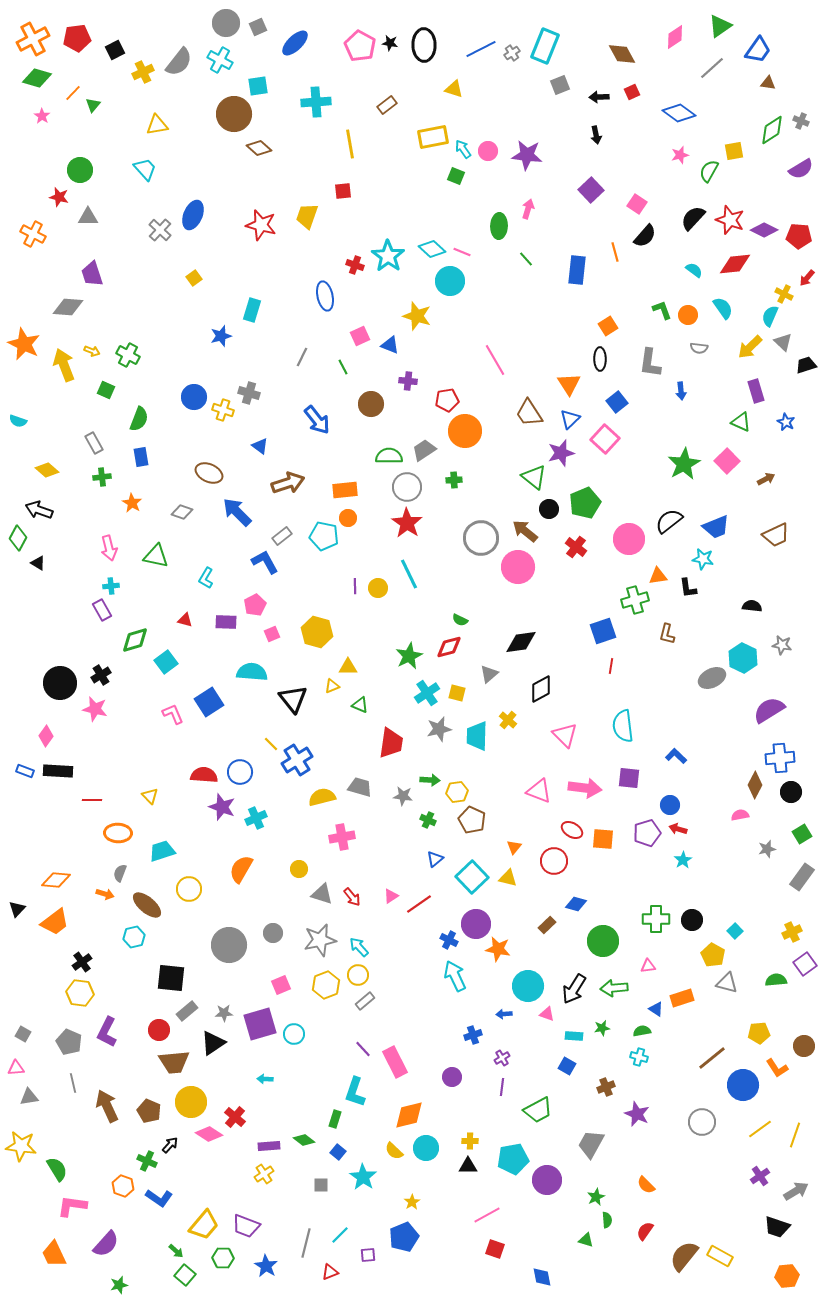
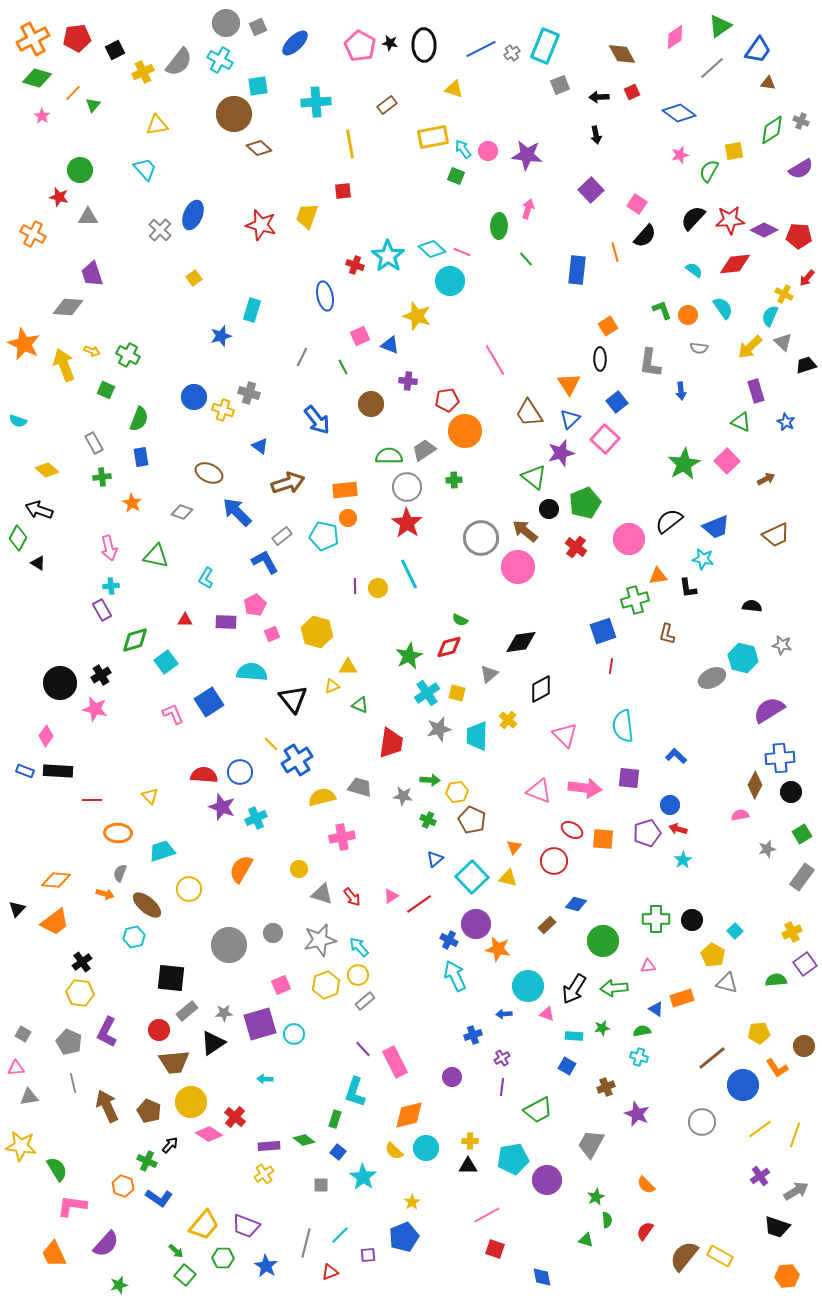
red star at (730, 220): rotated 24 degrees counterclockwise
red triangle at (185, 620): rotated 14 degrees counterclockwise
cyan hexagon at (743, 658): rotated 12 degrees counterclockwise
